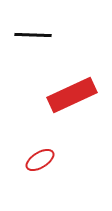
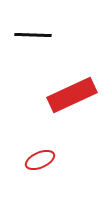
red ellipse: rotated 8 degrees clockwise
